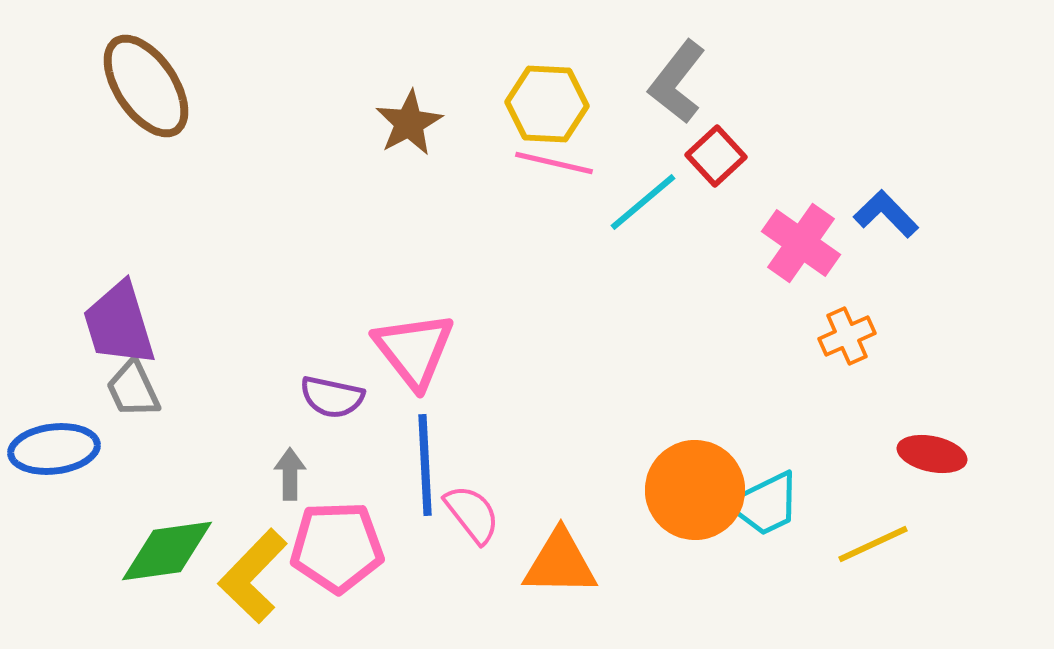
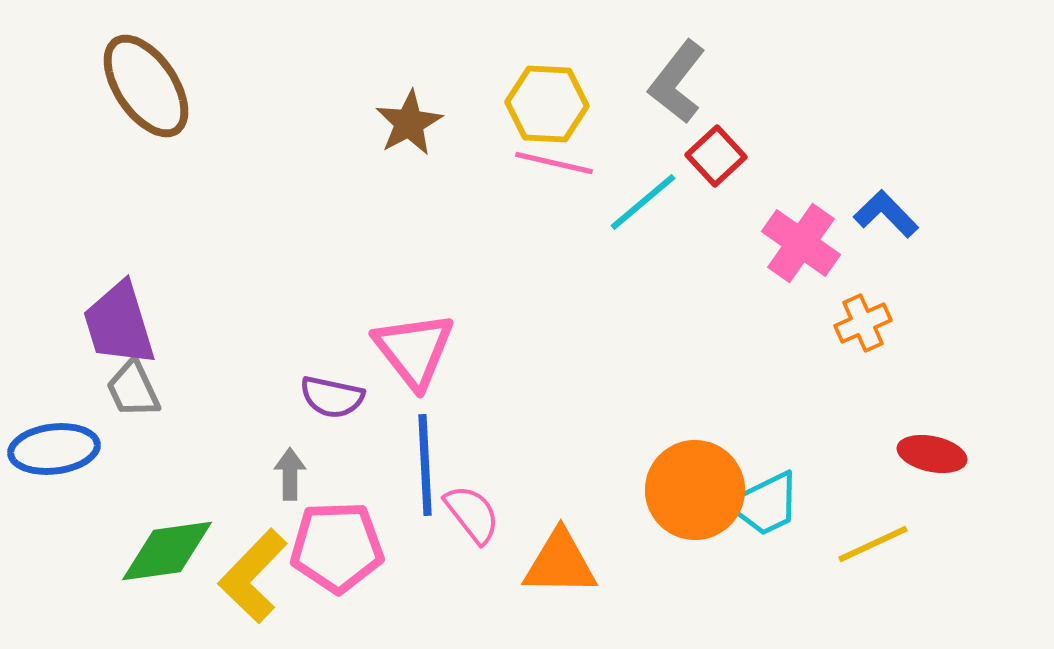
orange cross: moved 16 px right, 13 px up
